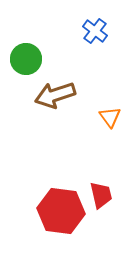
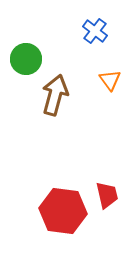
brown arrow: rotated 123 degrees clockwise
orange triangle: moved 37 px up
red trapezoid: moved 6 px right
red hexagon: moved 2 px right
